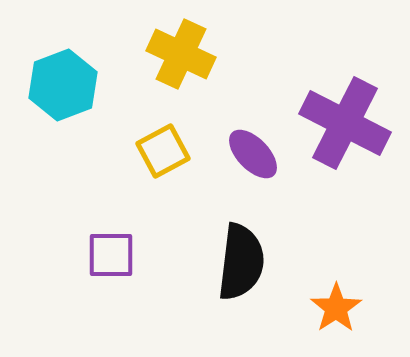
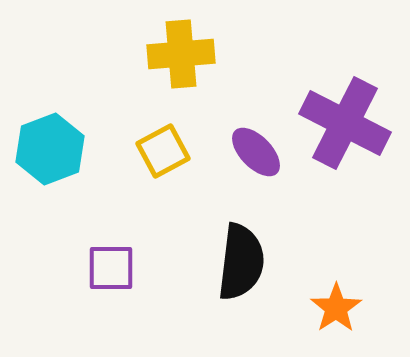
yellow cross: rotated 30 degrees counterclockwise
cyan hexagon: moved 13 px left, 64 px down
purple ellipse: moved 3 px right, 2 px up
purple square: moved 13 px down
